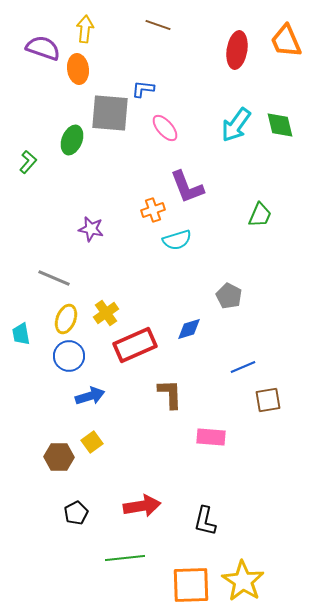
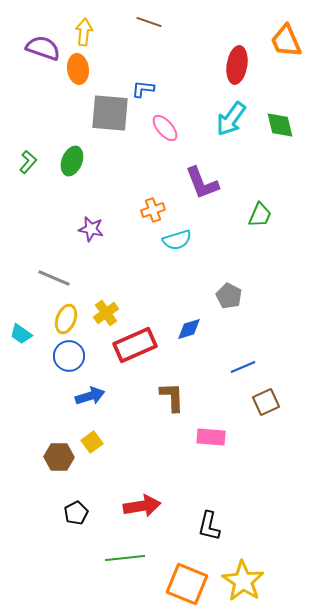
brown line: moved 9 px left, 3 px up
yellow arrow: moved 1 px left, 3 px down
red ellipse: moved 15 px down
cyan arrow: moved 5 px left, 6 px up
green ellipse: moved 21 px down
purple L-shape: moved 15 px right, 4 px up
cyan trapezoid: rotated 45 degrees counterclockwise
brown L-shape: moved 2 px right, 3 px down
brown square: moved 2 px left, 2 px down; rotated 16 degrees counterclockwise
black L-shape: moved 4 px right, 5 px down
orange square: moved 4 px left, 1 px up; rotated 24 degrees clockwise
